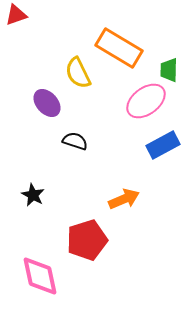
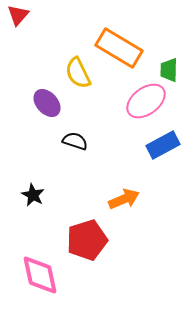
red triangle: moved 2 px right; rotated 30 degrees counterclockwise
pink diamond: moved 1 px up
